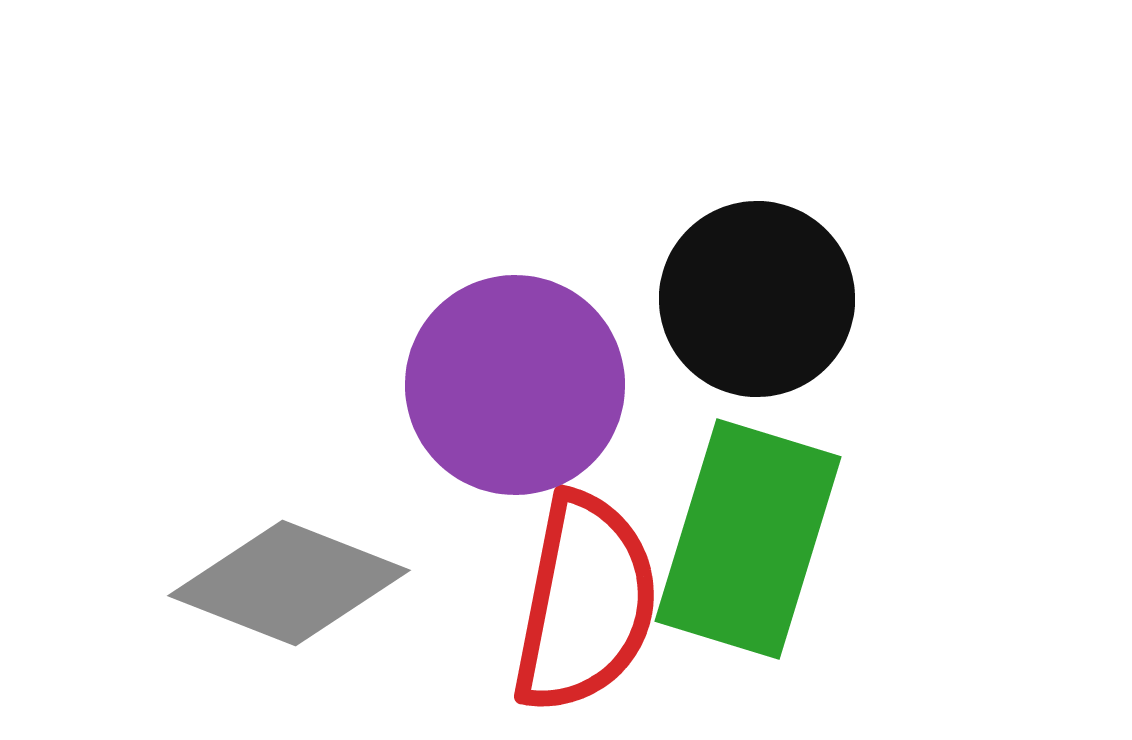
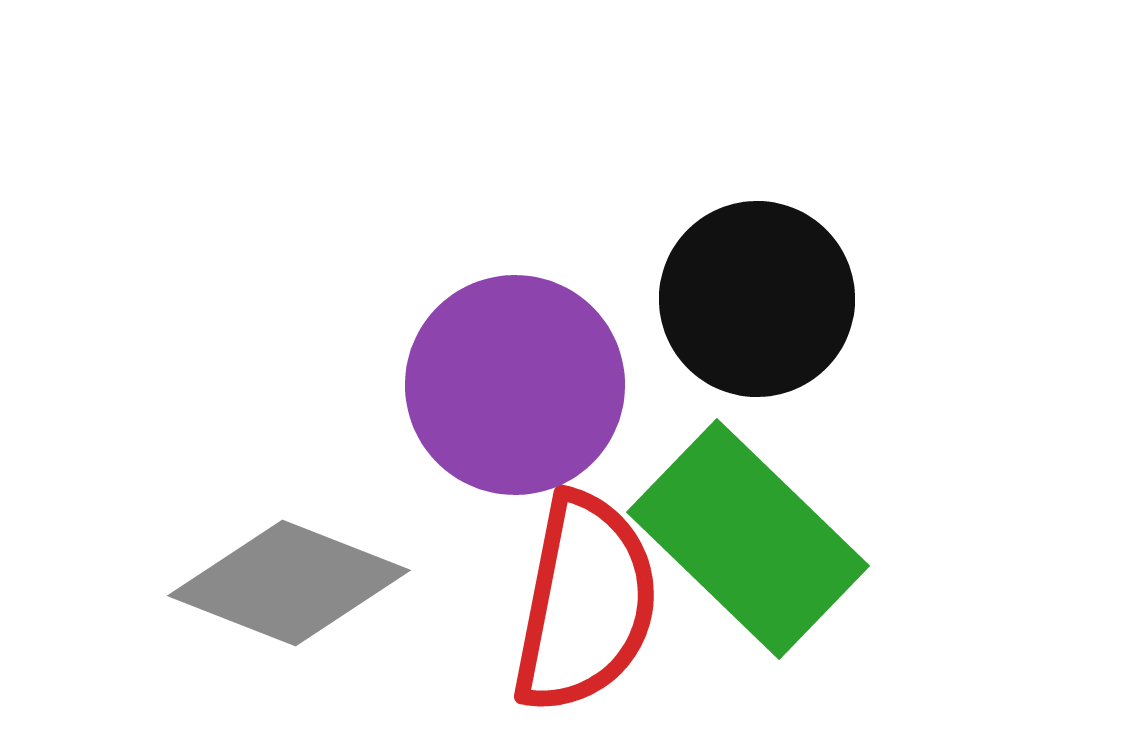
green rectangle: rotated 63 degrees counterclockwise
